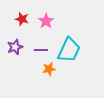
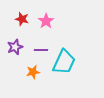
cyan trapezoid: moved 5 px left, 12 px down
orange star: moved 16 px left, 3 px down
